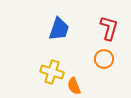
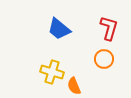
blue trapezoid: rotated 110 degrees clockwise
